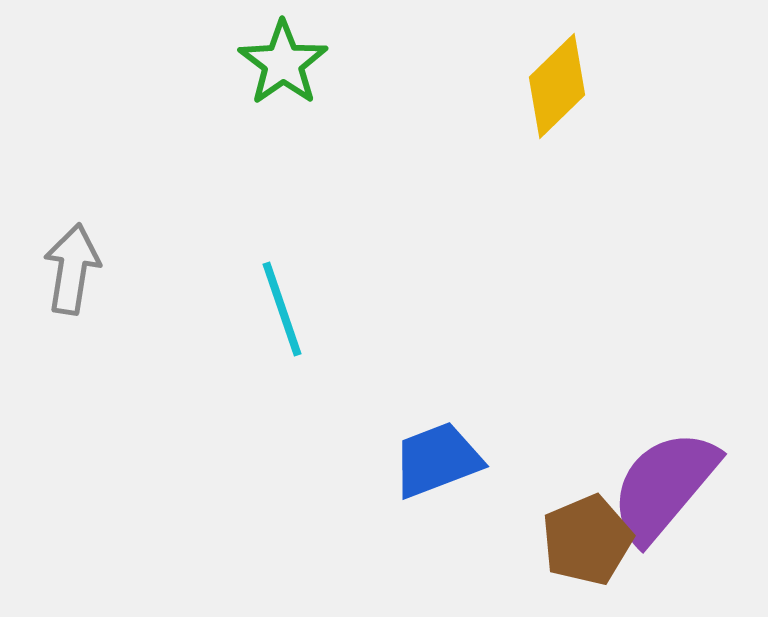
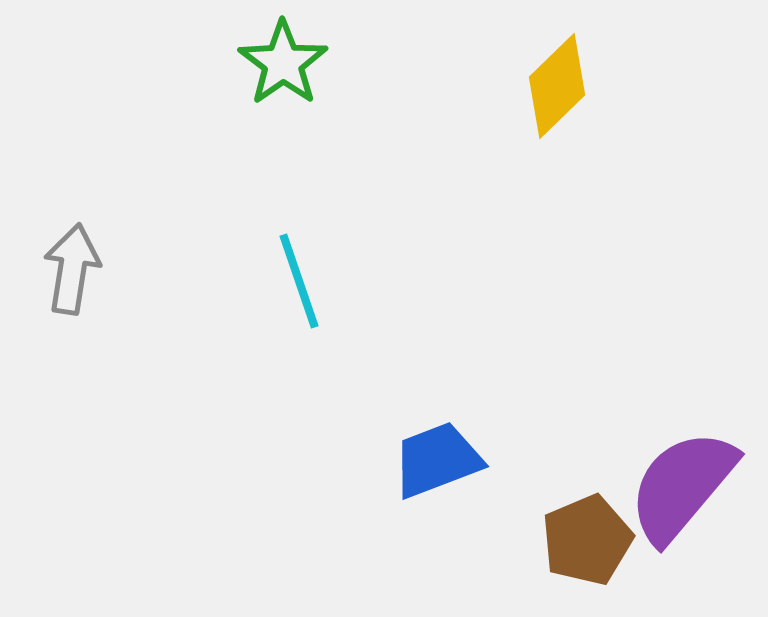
cyan line: moved 17 px right, 28 px up
purple semicircle: moved 18 px right
